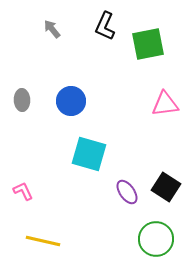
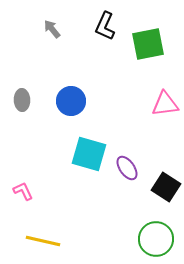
purple ellipse: moved 24 px up
